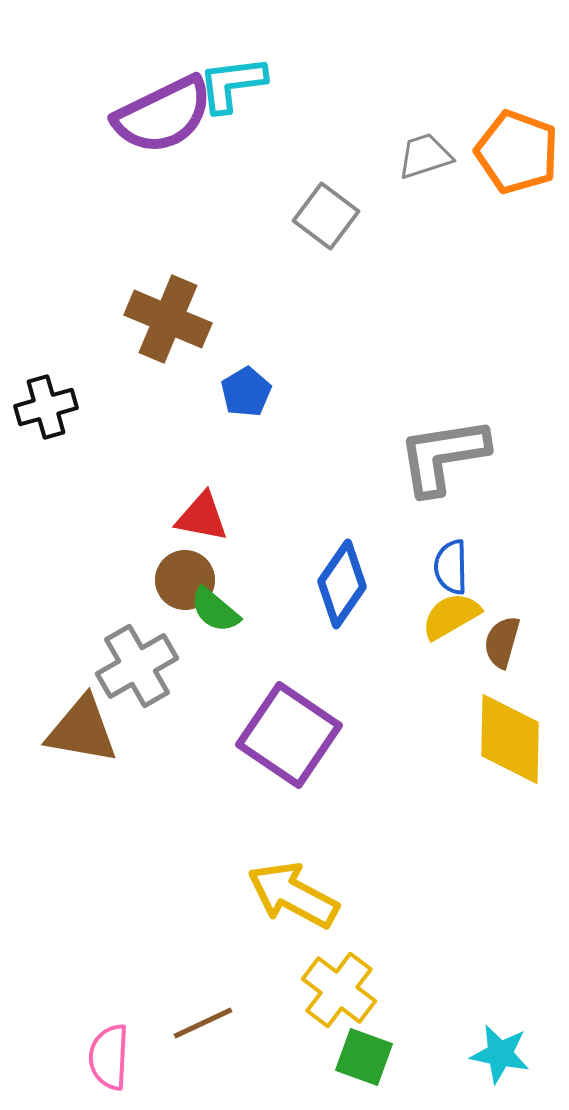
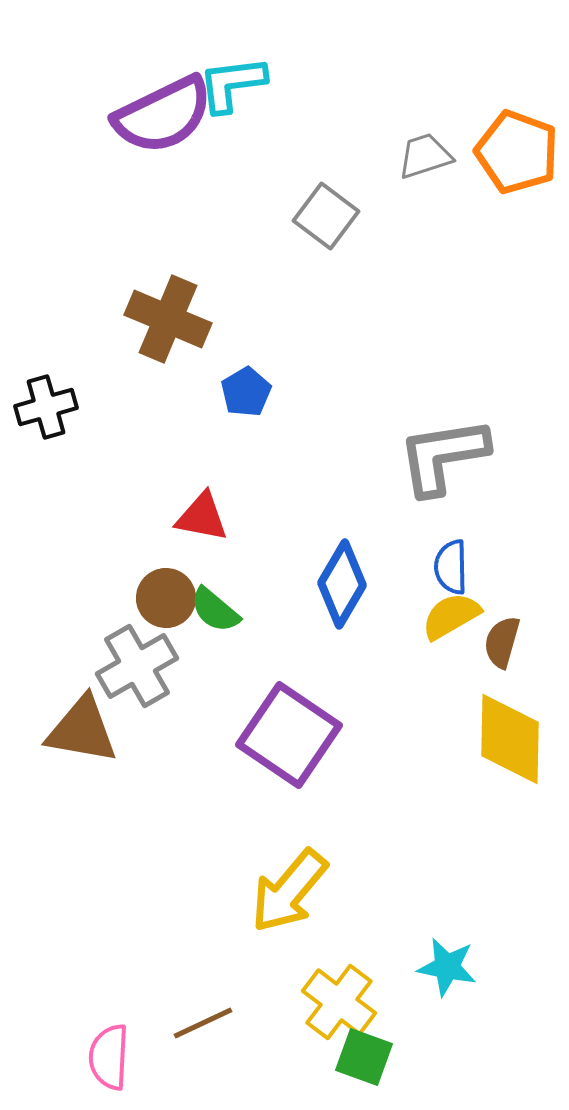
brown circle: moved 19 px left, 18 px down
blue diamond: rotated 4 degrees counterclockwise
yellow arrow: moved 4 px left, 4 px up; rotated 78 degrees counterclockwise
yellow cross: moved 12 px down
cyan star: moved 53 px left, 87 px up
